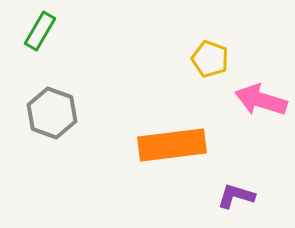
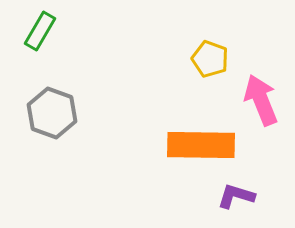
pink arrow: rotated 51 degrees clockwise
orange rectangle: moved 29 px right; rotated 8 degrees clockwise
